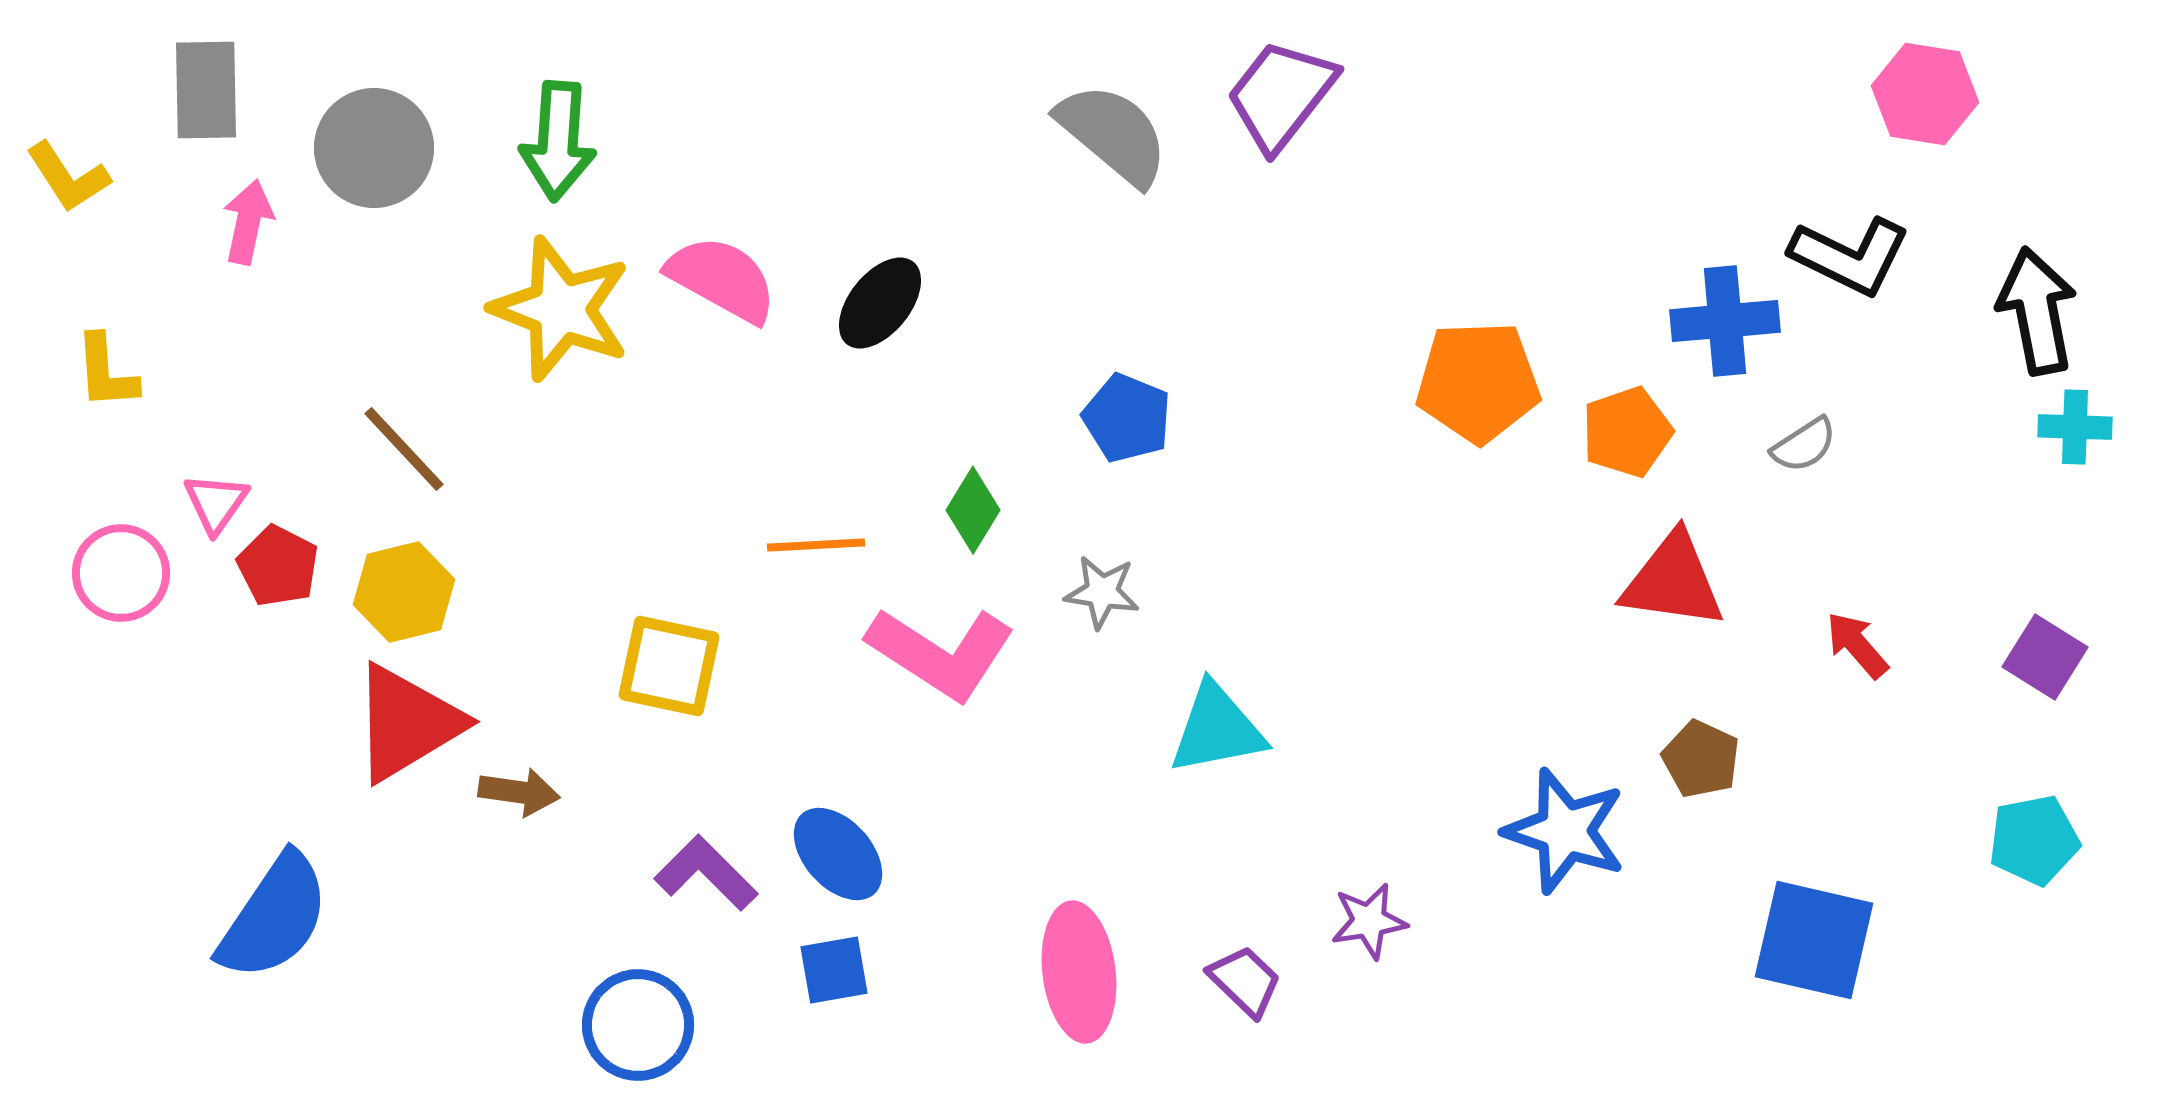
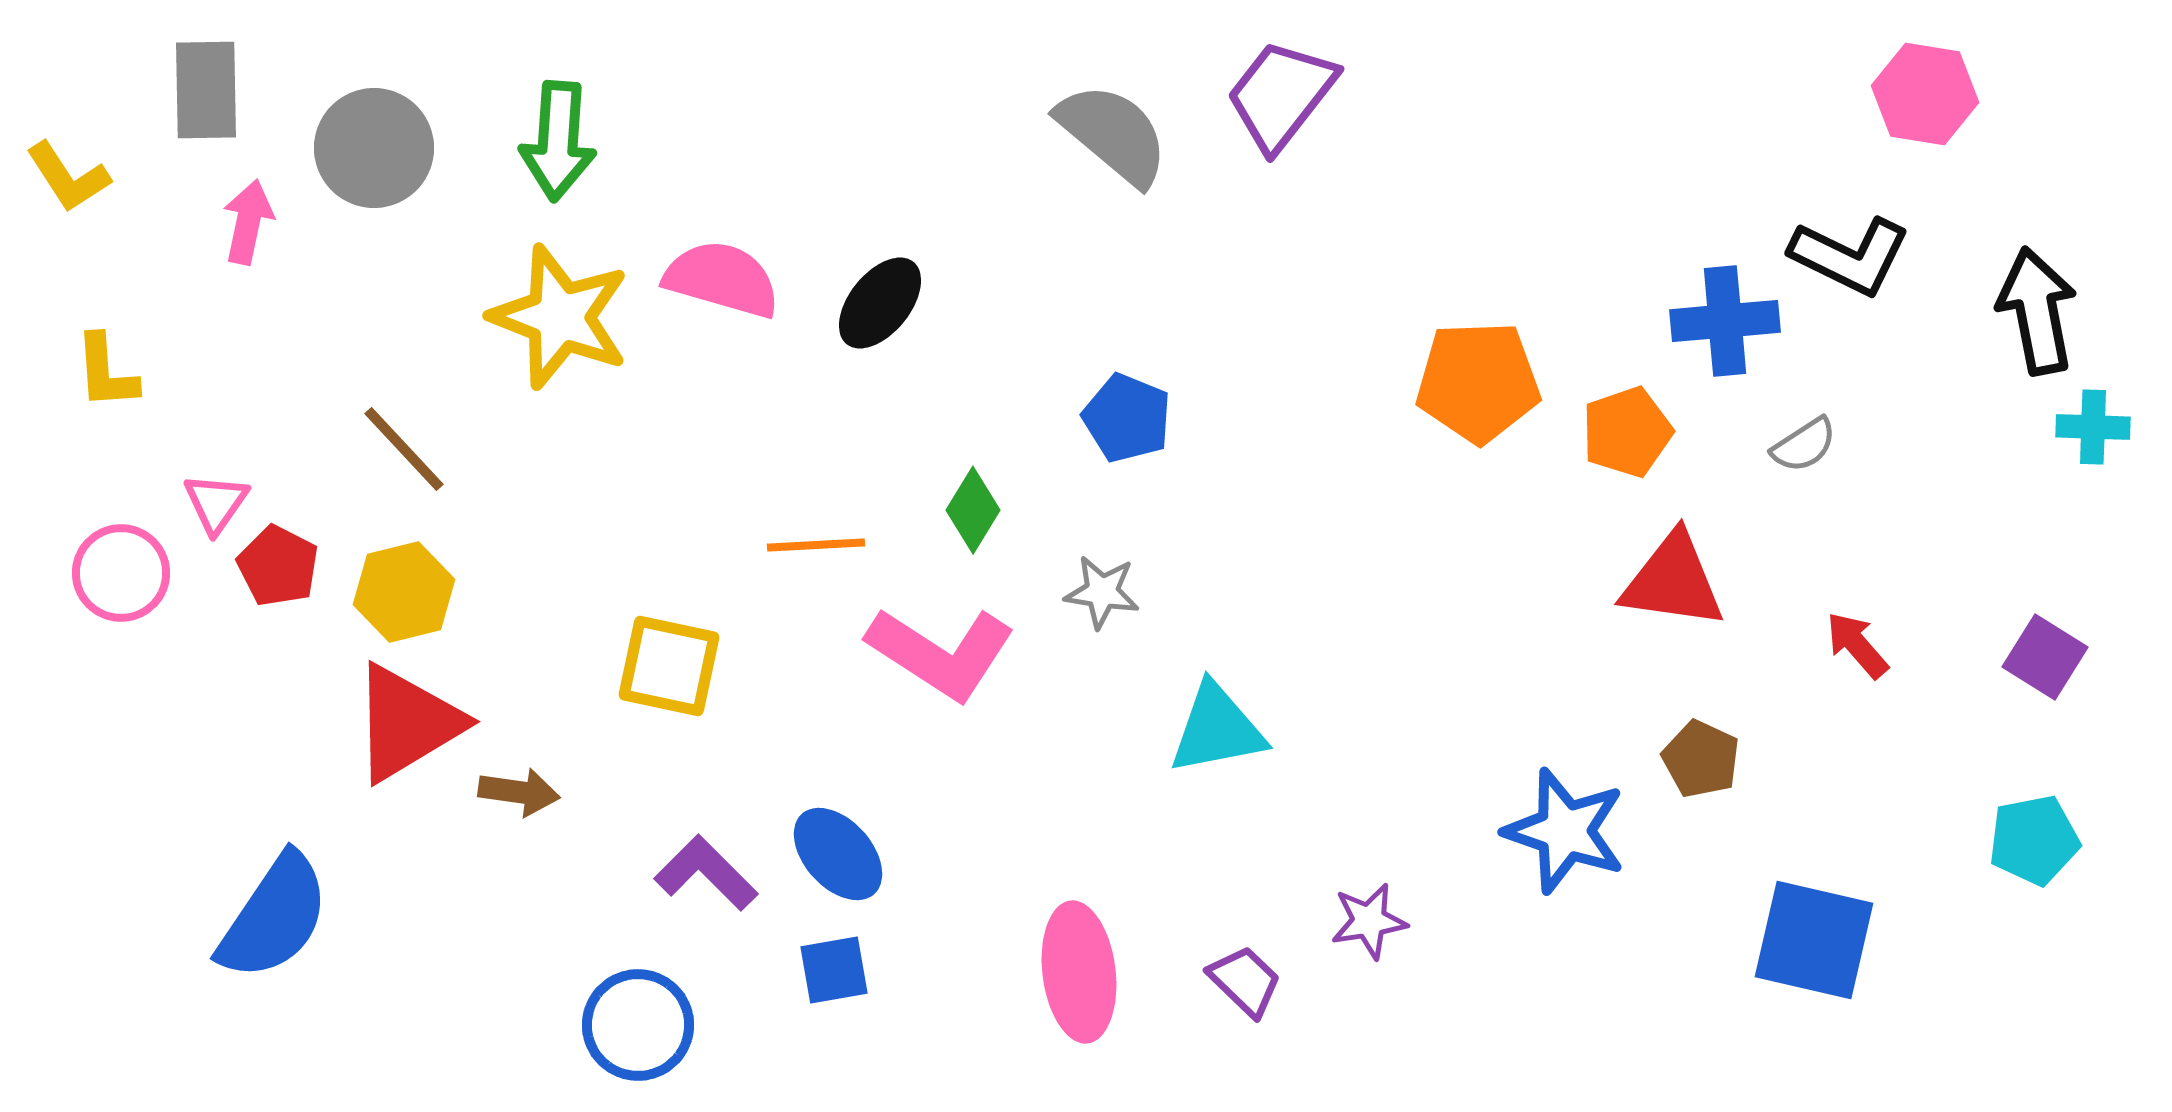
pink semicircle at (722, 279): rotated 13 degrees counterclockwise
yellow star at (561, 309): moved 1 px left, 8 px down
cyan cross at (2075, 427): moved 18 px right
